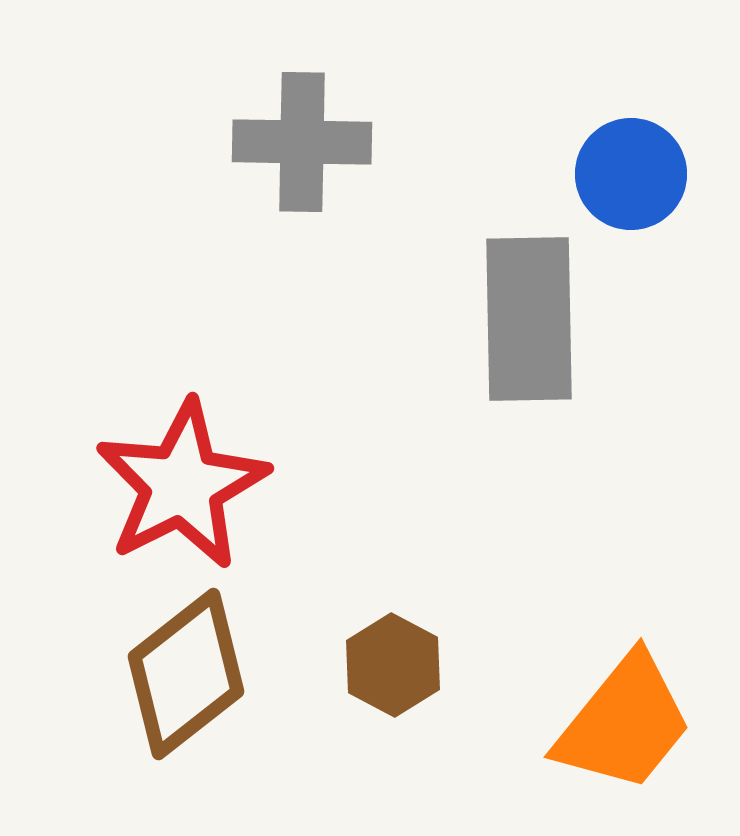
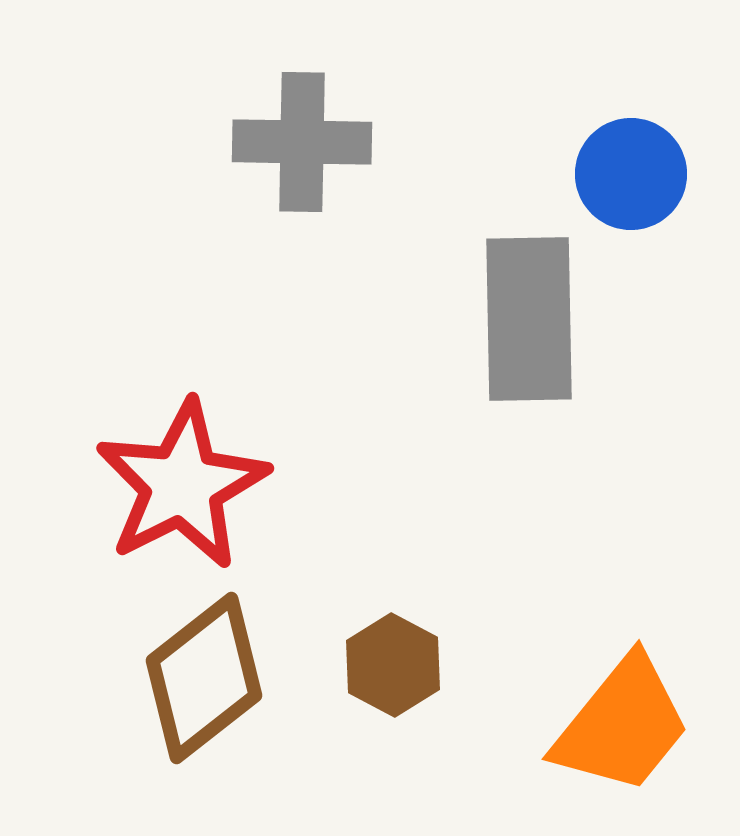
brown diamond: moved 18 px right, 4 px down
orange trapezoid: moved 2 px left, 2 px down
